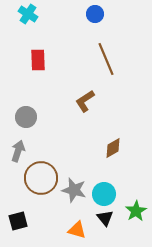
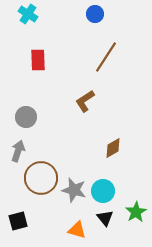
brown line: moved 2 px up; rotated 56 degrees clockwise
cyan circle: moved 1 px left, 3 px up
green star: moved 1 px down
